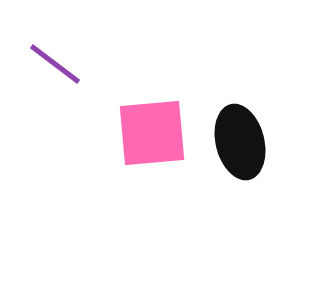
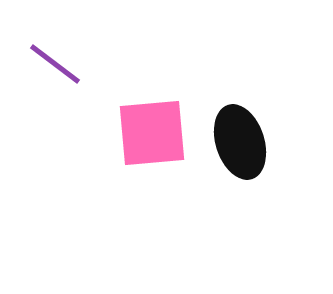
black ellipse: rotated 4 degrees counterclockwise
